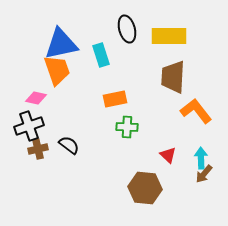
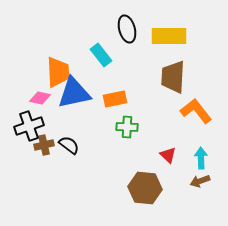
blue triangle: moved 13 px right, 49 px down
cyan rectangle: rotated 20 degrees counterclockwise
orange trapezoid: moved 1 px right, 2 px down; rotated 16 degrees clockwise
pink diamond: moved 4 px right
brown cross: moved 6 px right, 4 px up
brown arrow: moved 4 px left, 7 px down; rotated 30 degrees clockwise
